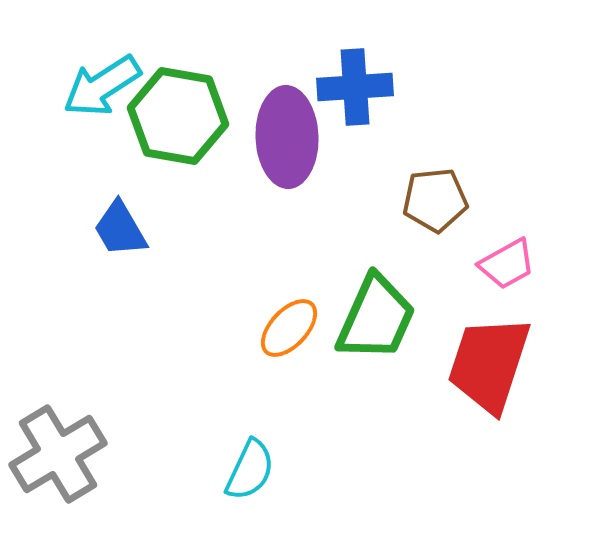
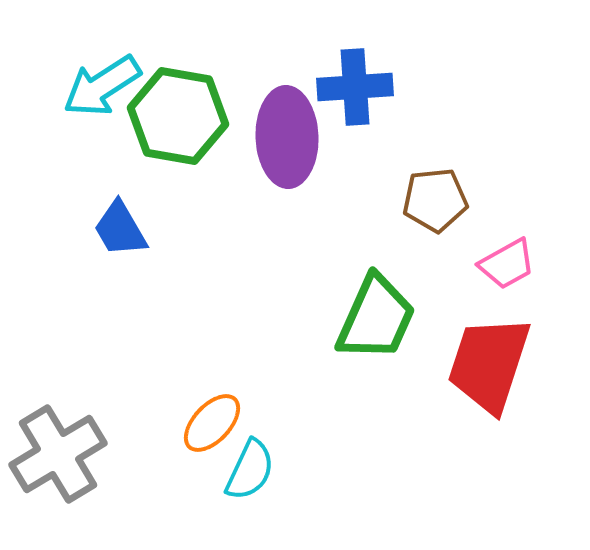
orange ellipse: moved 77 px left, 95 px down
